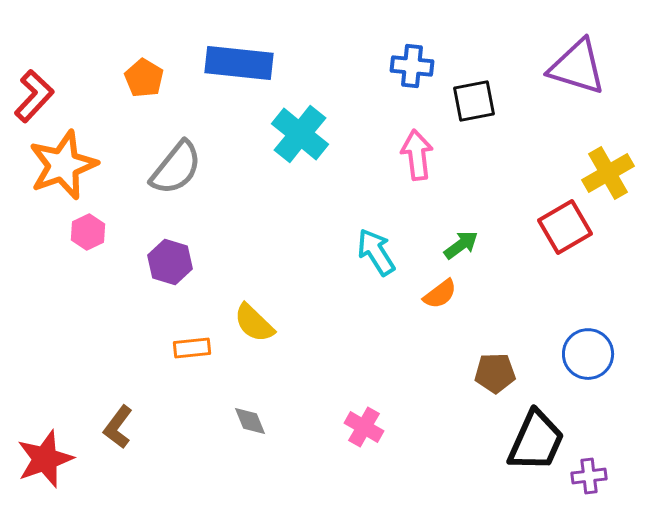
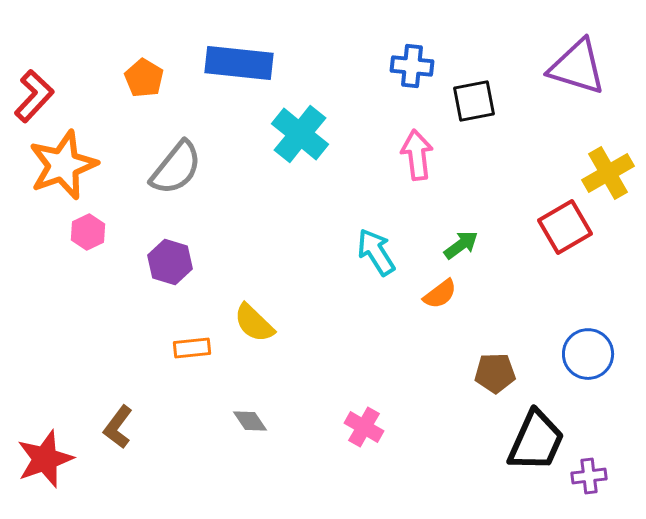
gray diamond: rotated 12 degrees counterclockwise
